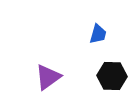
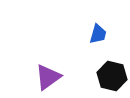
black hexagon: rotated 12 degrees clockwise
